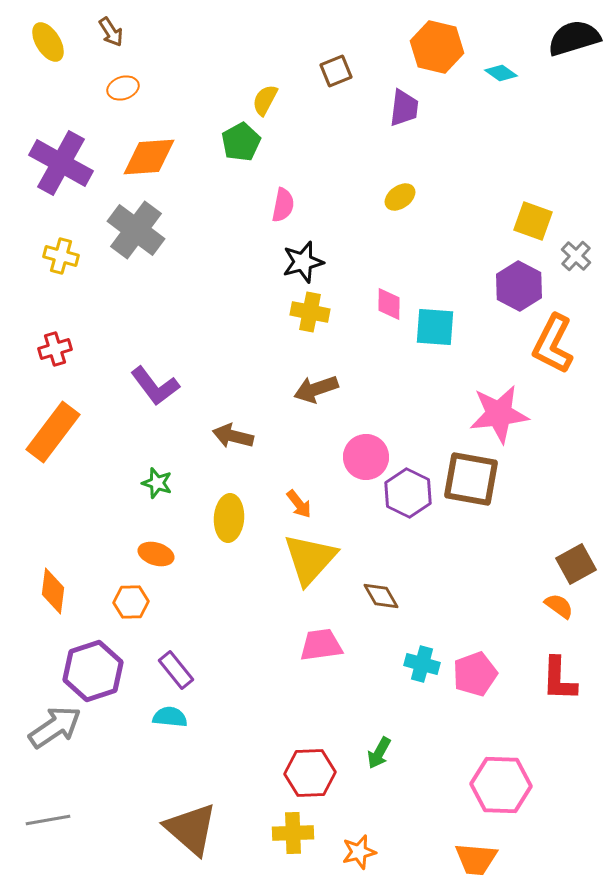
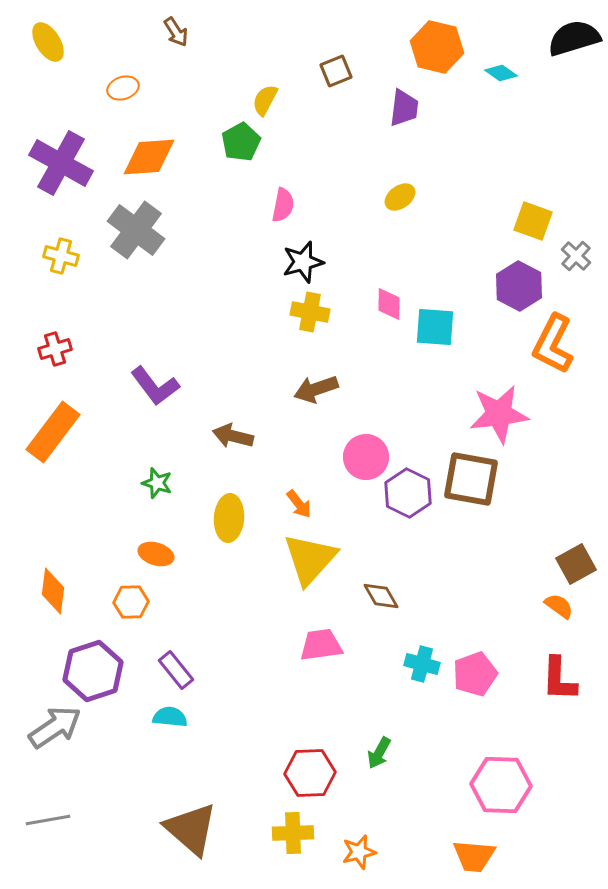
brown arrow at (111, 32): moved 65 px right
orange trapezoid at (476, 859): moved 2 px left, 3 px up
